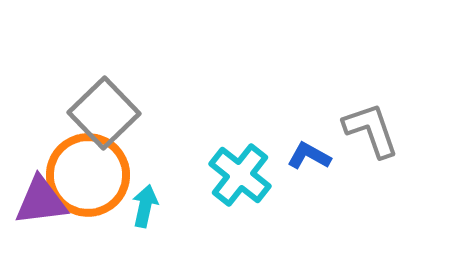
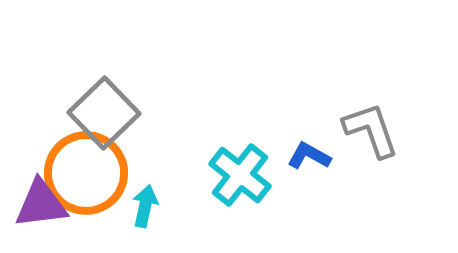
orange circle: moved 2 px left, 2 px up
purple triangle: moved 3 px down
